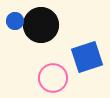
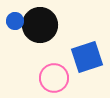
black circle: moved 1 px left
pink circle: moved 1 px right
